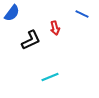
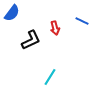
blue line: moved 7 px down
cyan line: rotated 36 degrees counterclockwise
